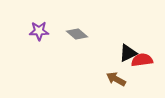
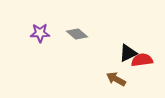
purple star: moved 1 px right, 2 px down
